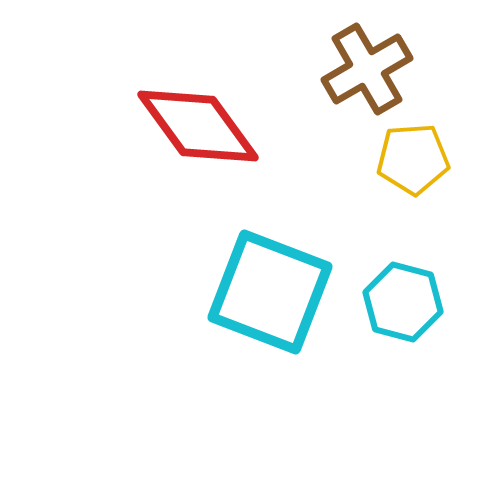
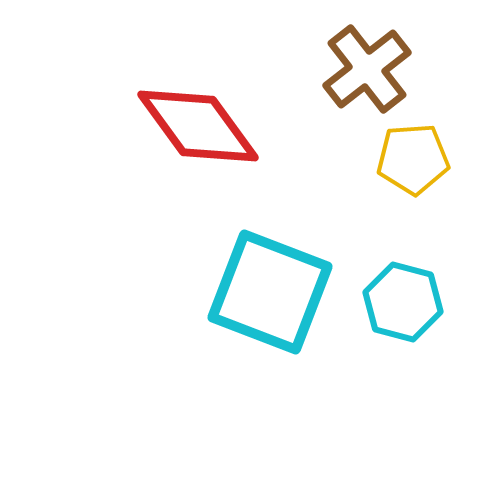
brown cross: rotated 8 degrees counterclockwise
